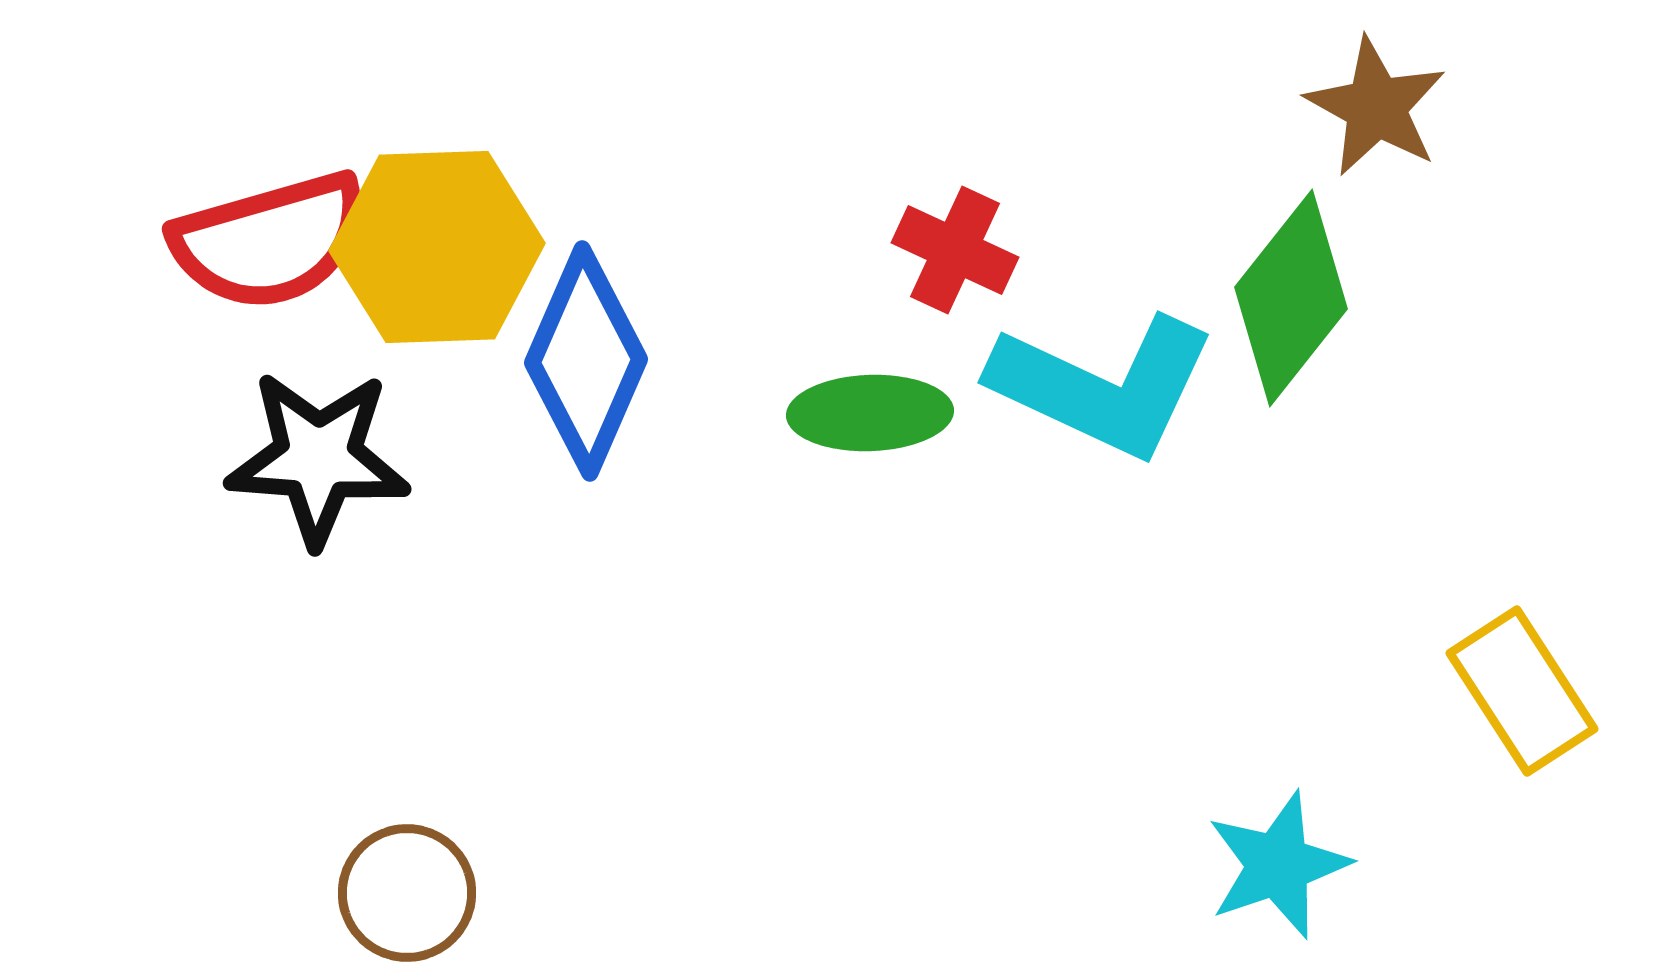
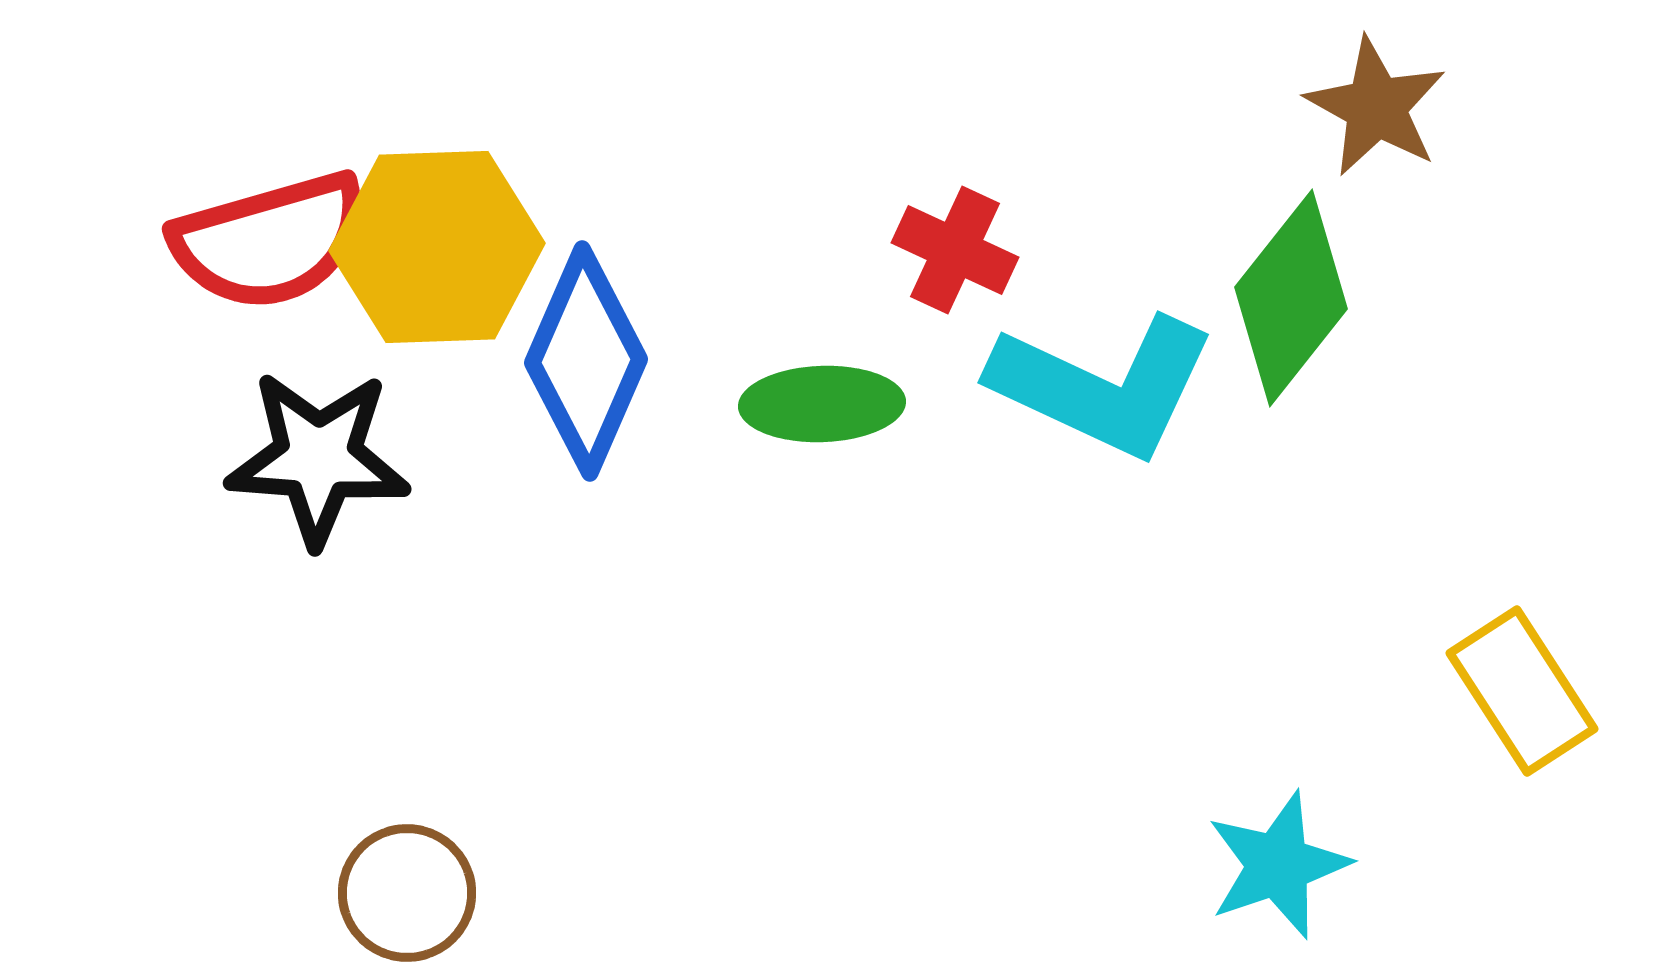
green ellipse: moved 48 px left, 9 px up
